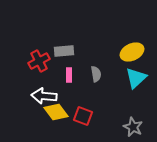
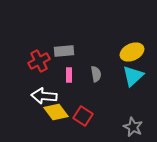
cyan triangle: moved 3 px left, 2 px up
red square: rotated 12 degrees clockwise
